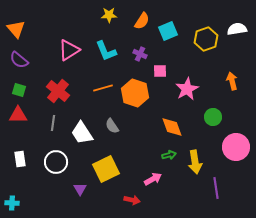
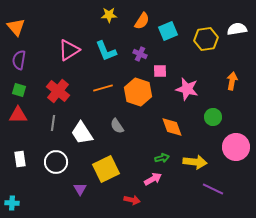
orange triangle: moved 2 px up
yellow hexagon: rotated 10 degrees clockwise
purple semicircle: rotated 60 degrees clockwise
orange arrow: rotated 24 degrees clockwise
pink star: rotated 30 degrees counterclockwise
orange hexagon: moved 3 px right, 1 px up
gray semicircle: moved 5 px right
green arrow: moved 7 px left, 3 px down
yellow arrow: rotated 75 degrees counterclockwise
purple line: moved 3 px left, 1 px down; rotated 55 degrees counterclockwise
